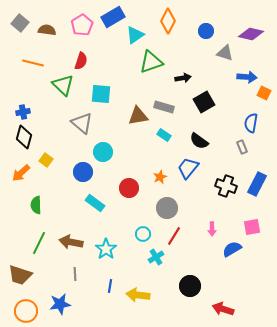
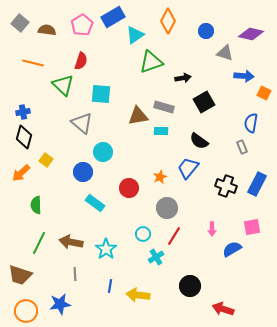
blue arrow at (247, 77): moved 3 px left, 1 px up
cyan rectangle at (164, 135): moved 3 px left, 4 px up; rotated 32 degrees counterclockwise
